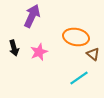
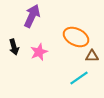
orange ellipse: rotated 15 degrees clockwise
black arrow: moved 1 px up
brown triangle: moved 1 px left, 2 px down; rotated 40 degrees counterclockwise
